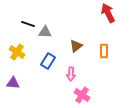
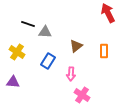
purple triangle: moved 1 px up
